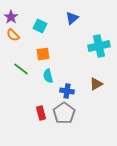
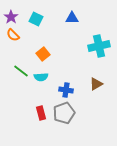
blue triangle: rotated 40 degrees clockwise
cyan square: moved 4 px left, 7 px up
orange square: rotated 32 degrees counterclockwise
green line: moved 2 px down
cyan semicircle: moved 7 px left, 1 px down; rotated 80 degrees counterclockwise
blue cross: moved 1 px left, 1 px up
gray pentagon: rotated 15 degrees clockwise
